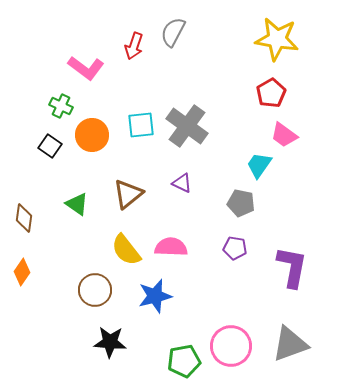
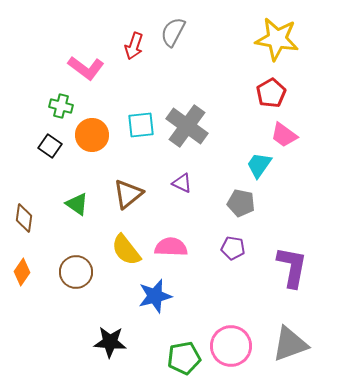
green cross: rotated 10 degrees counterclockwise
purple pentagon: moved 2 px left
brown circle: moved 19 px left, 18 px up
green pentagon: moved 3 px up
